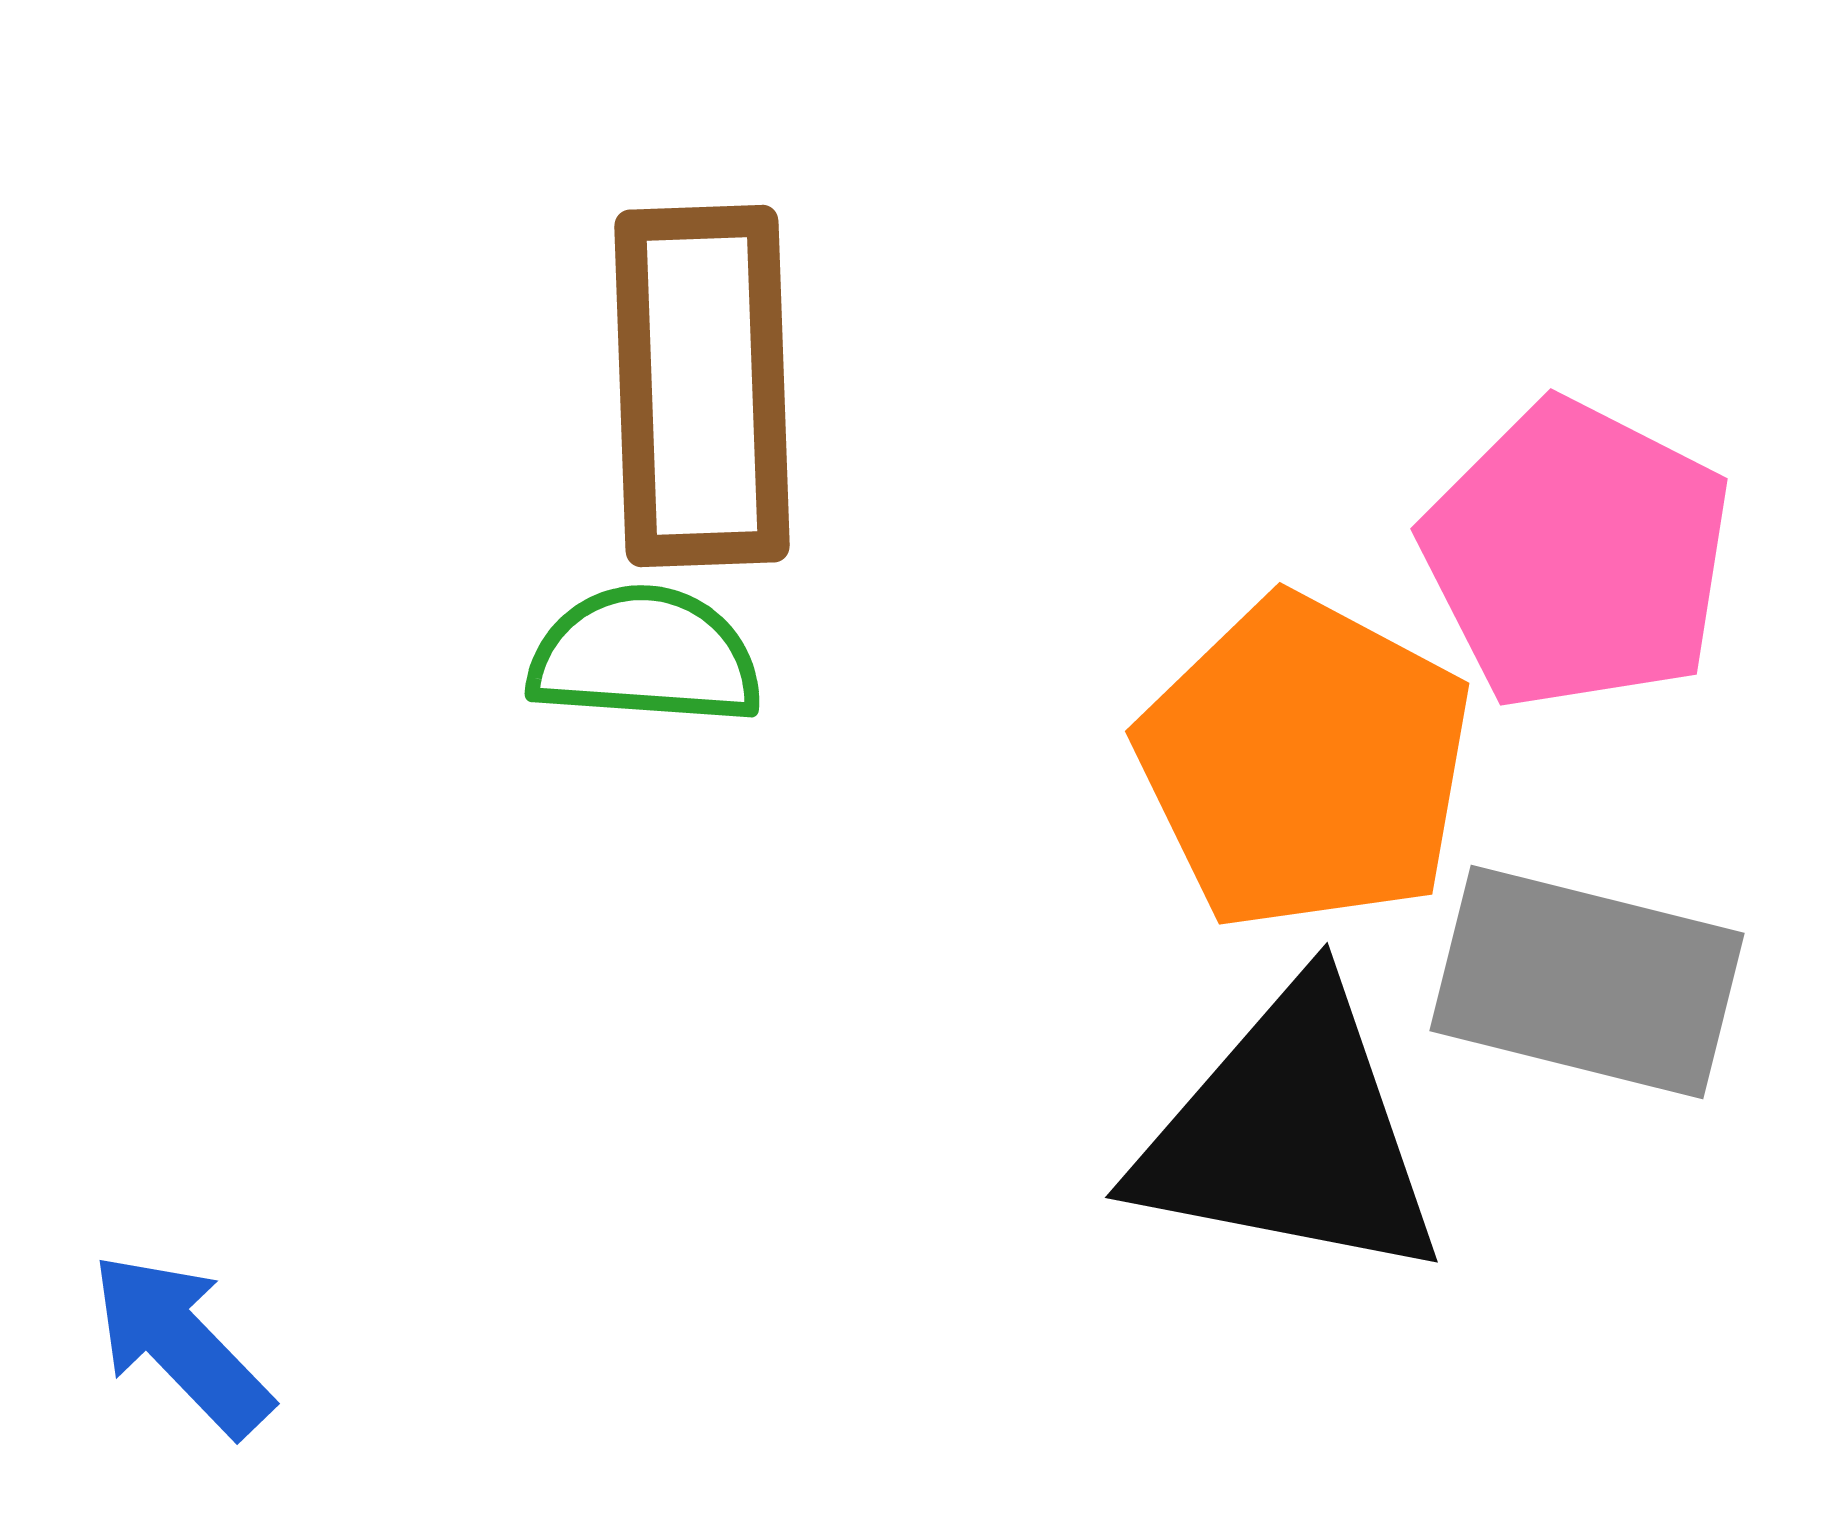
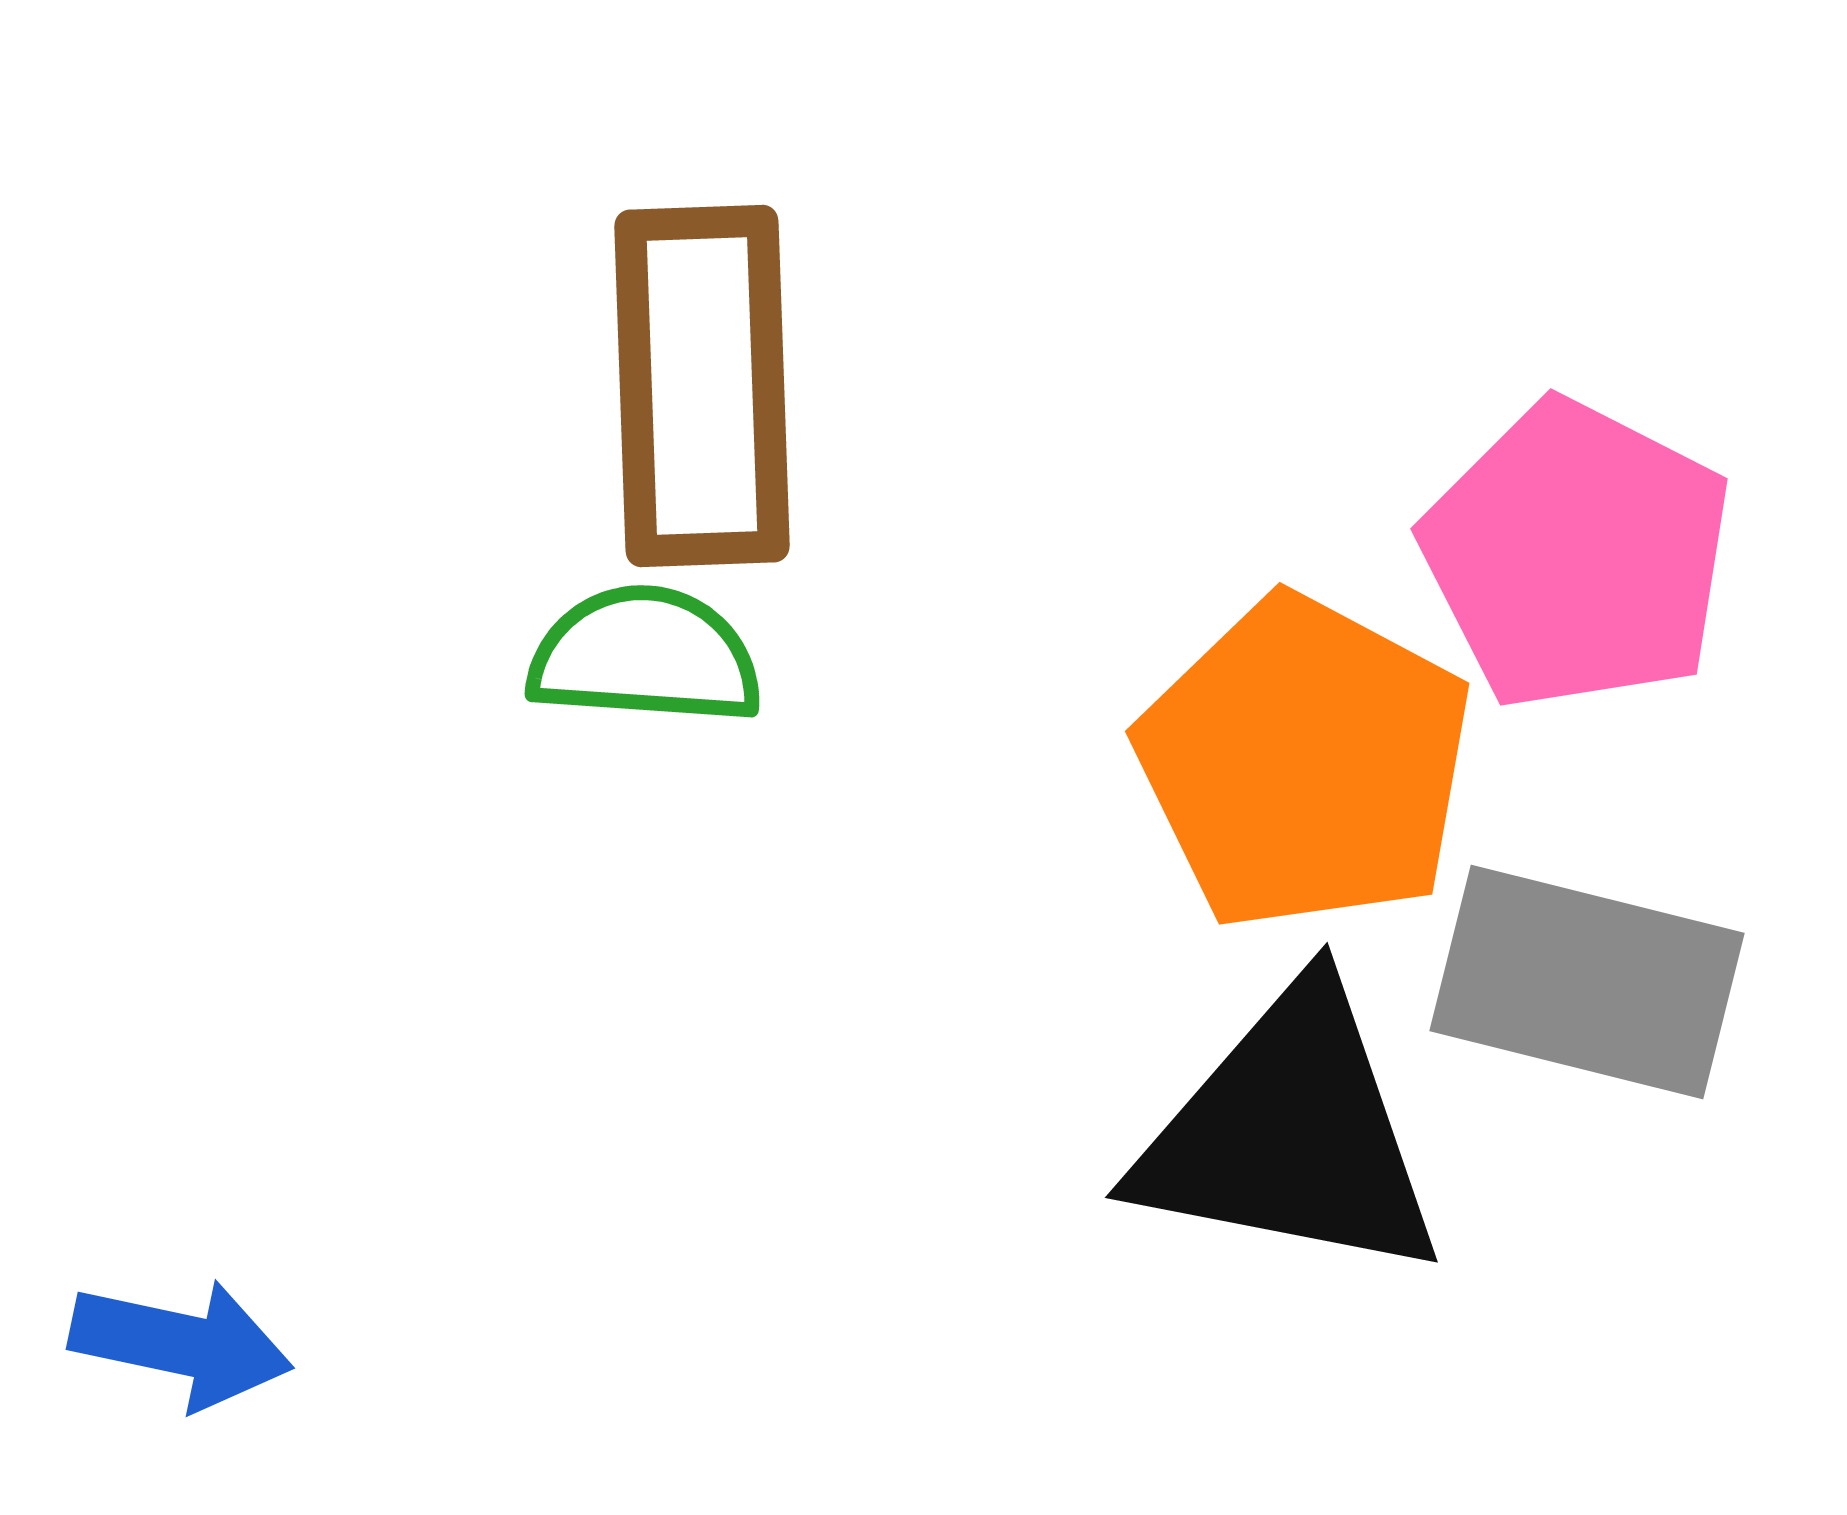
blue arrow: rotated 146 degrees clockwise
